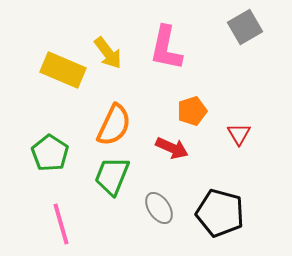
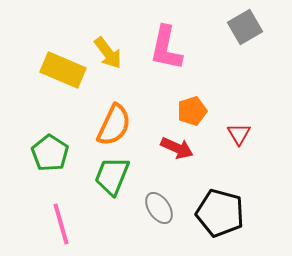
red arrow: moved 5 px right
